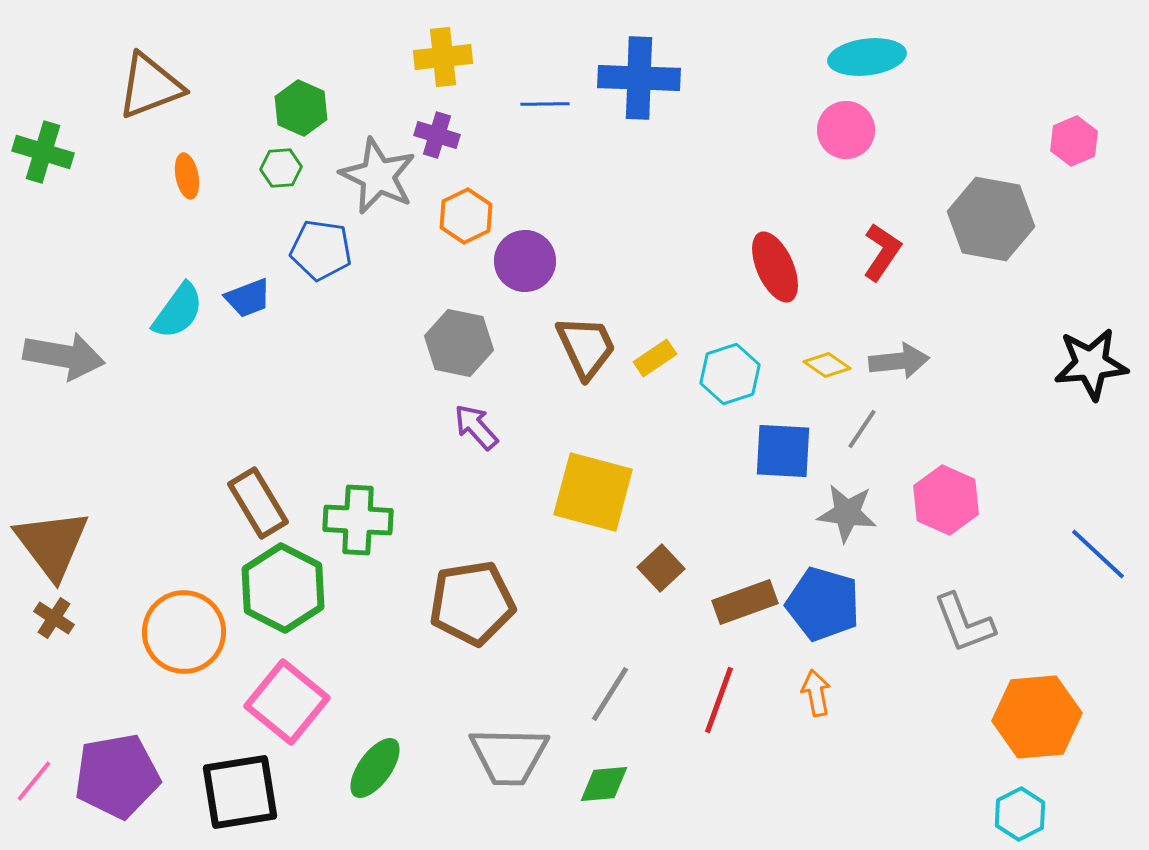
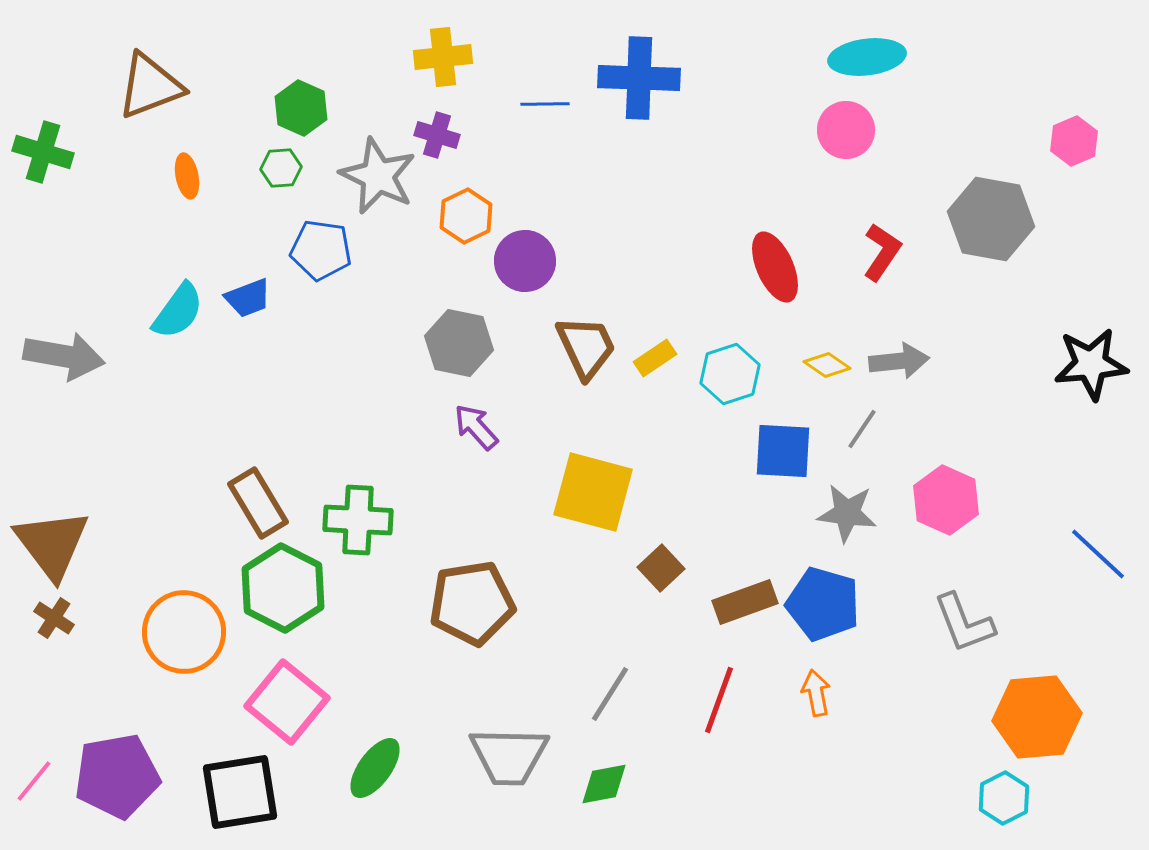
green diamond at (604, 784): rotated 6 degrees counterclockwise
cyan hexagon at (1020, 814): moved 16 px left, 16 px up
